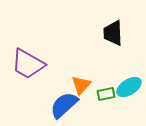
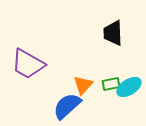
orange triangle: moved 2 px right
green rectangle: moved 5 px right, 10 px up
blue semicircle: moved 3 px right, 1 px down
